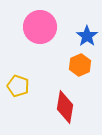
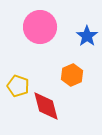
orange hexagon: moved 8 px left, 10 px down
red diamond: moved 19 px left, 1 px up; rotated 24 degrees counterclockwise
